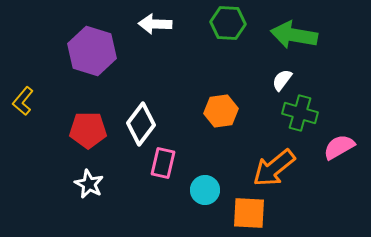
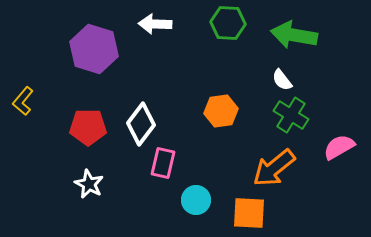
purple hexagon: moved 2 px right, 2 px up
white semicircle: rotated 75 degrees counterclockwise
green cross: moved 9 px left, 2 px down; rotated 16 degrees clockwise
red pentagon: moved 3 px up
cyan circle: moved 9 px left, 10 px down
